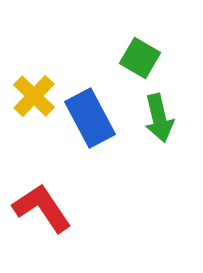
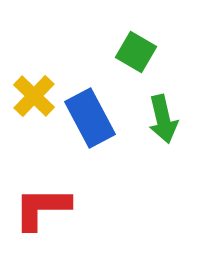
green square: moved 4 px left, 6 px up
green arrow: moved 4 px right, 1 px down
red L-shape: rotated 56 degrees counterclockwise
